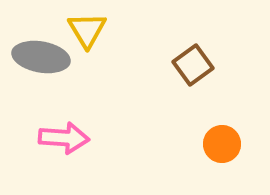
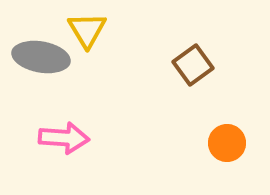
orange circle: moved 5 px right, 1 px up
